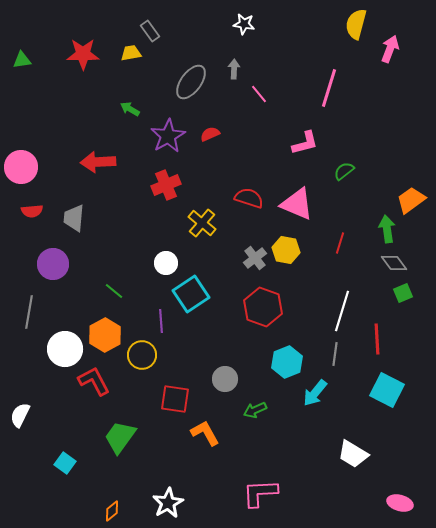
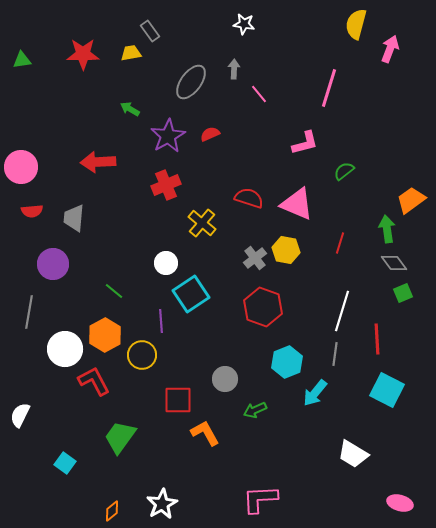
red square at (175, 399): moved 3 px right, 1 px down; rotated 8 degrees counterclockwise
pink L-shape at (260, 493): moved 6 px down
white star at (168, 503): moved 6 px left, 1 px down
